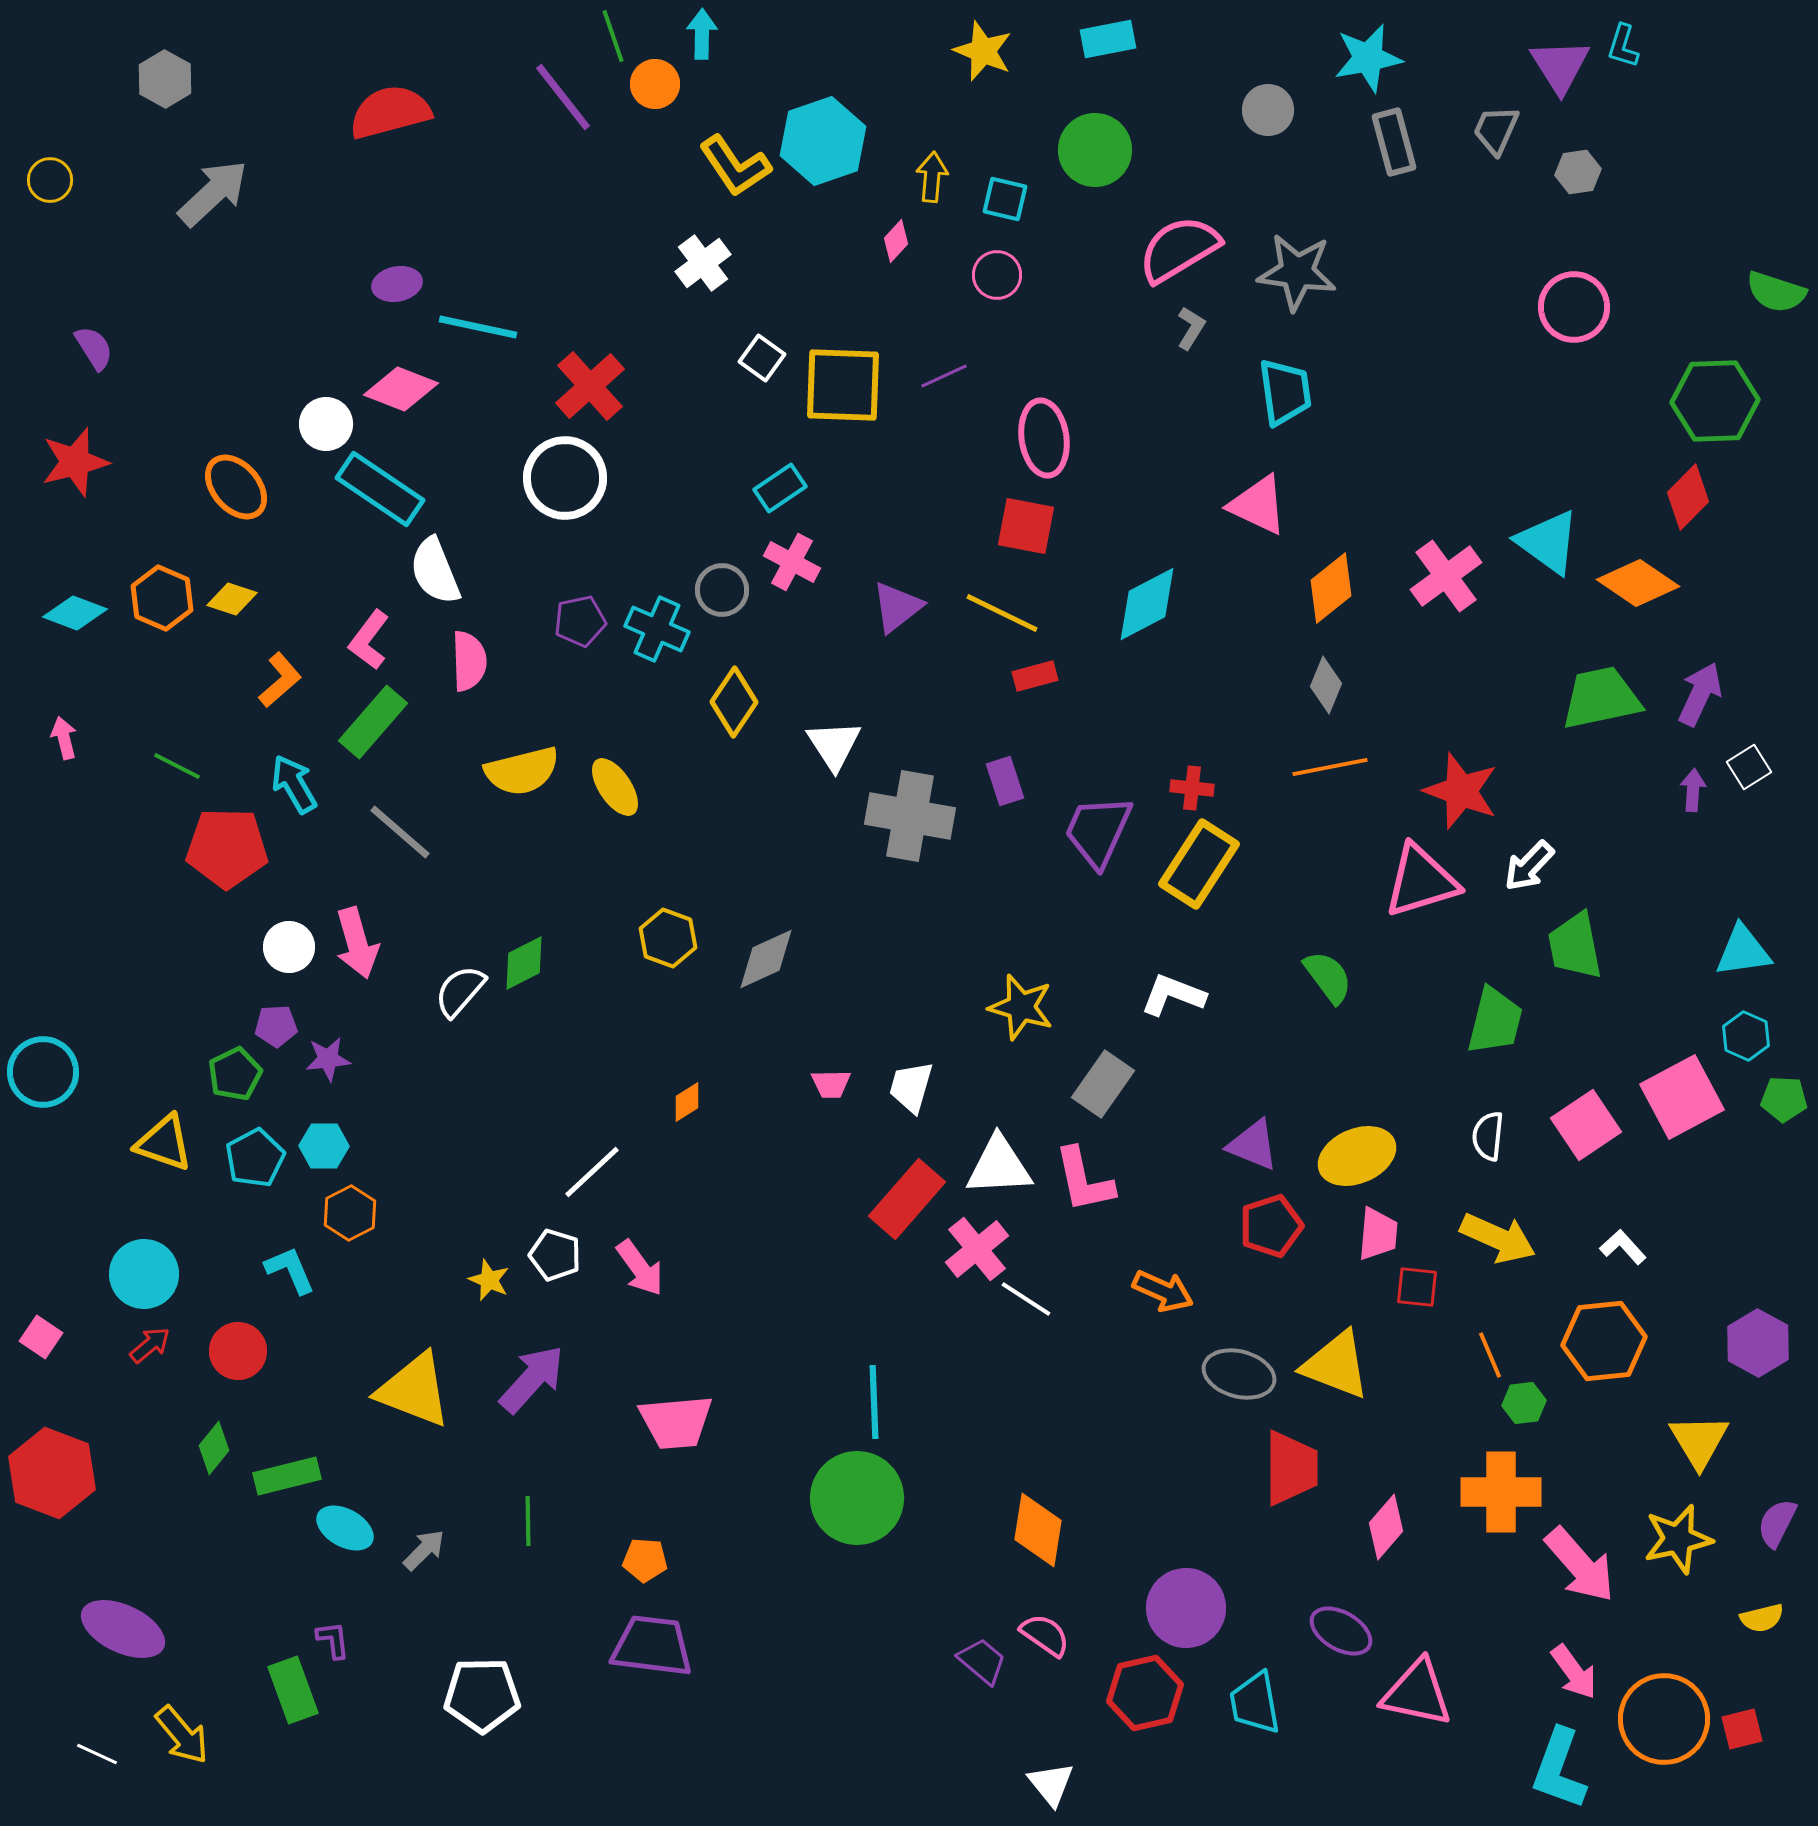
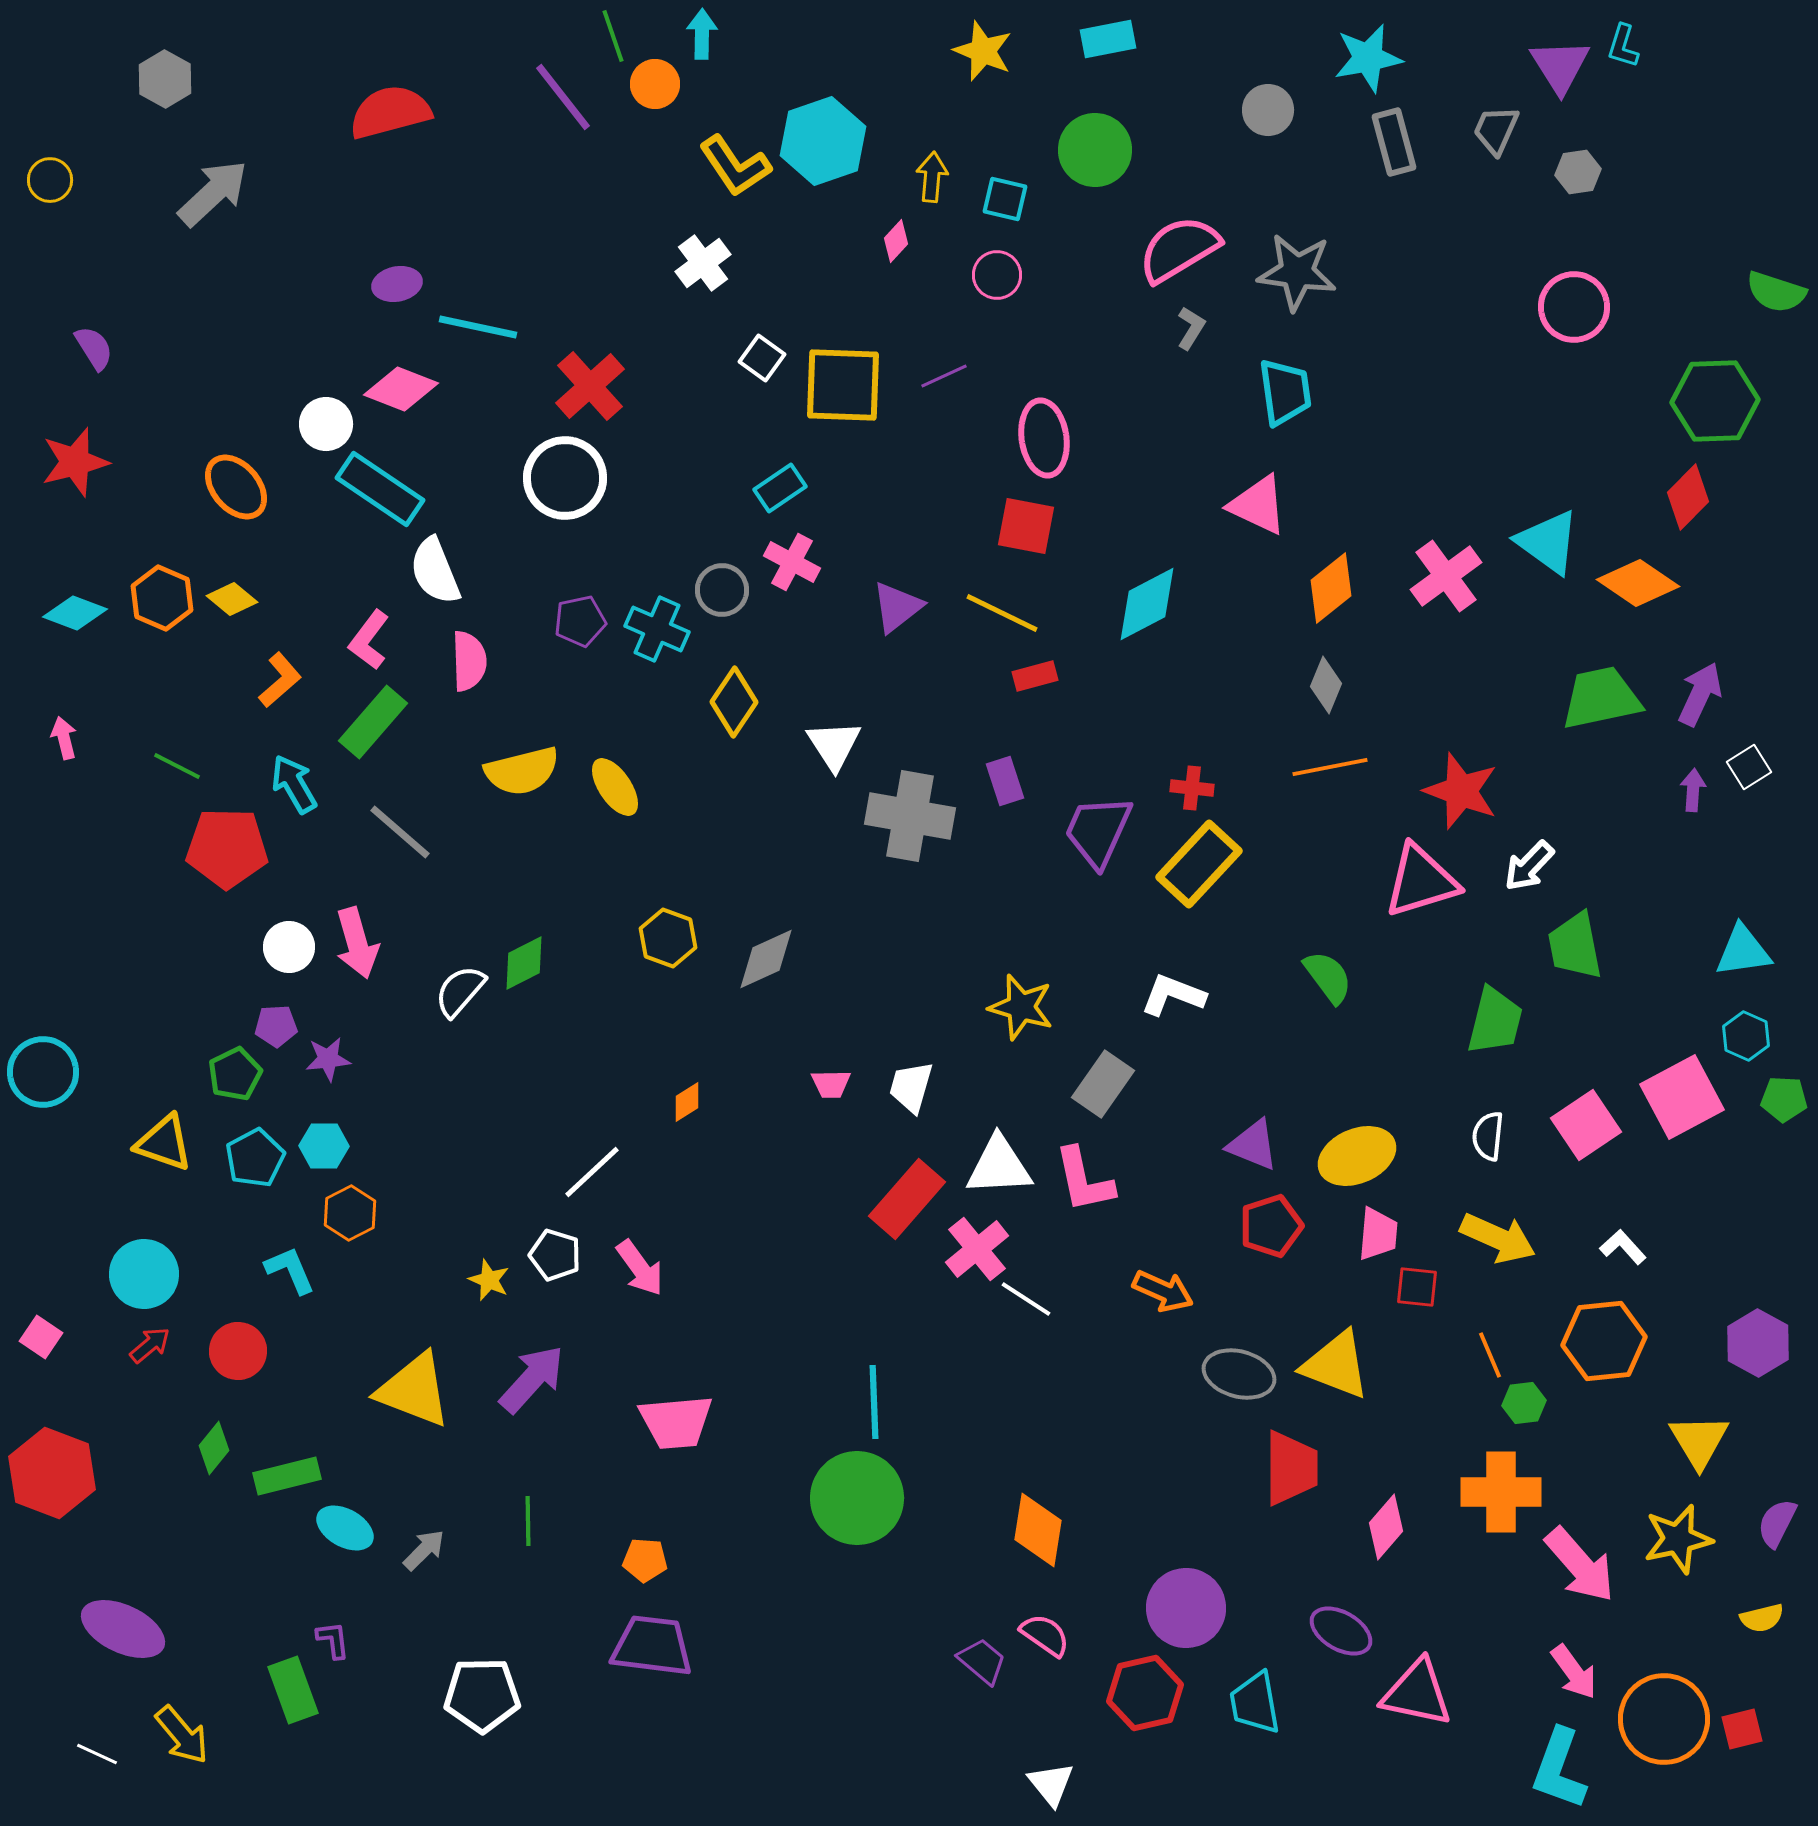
yellow diamond at (232, 599): rotated 21 degrees clockwise
yellow rectangle at (1199, 864): rotated 10 degrees clockwise
